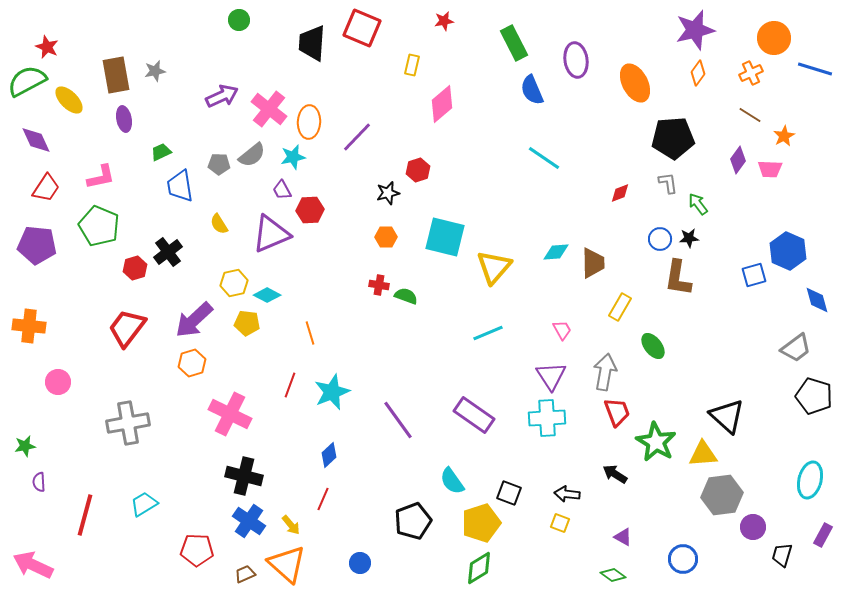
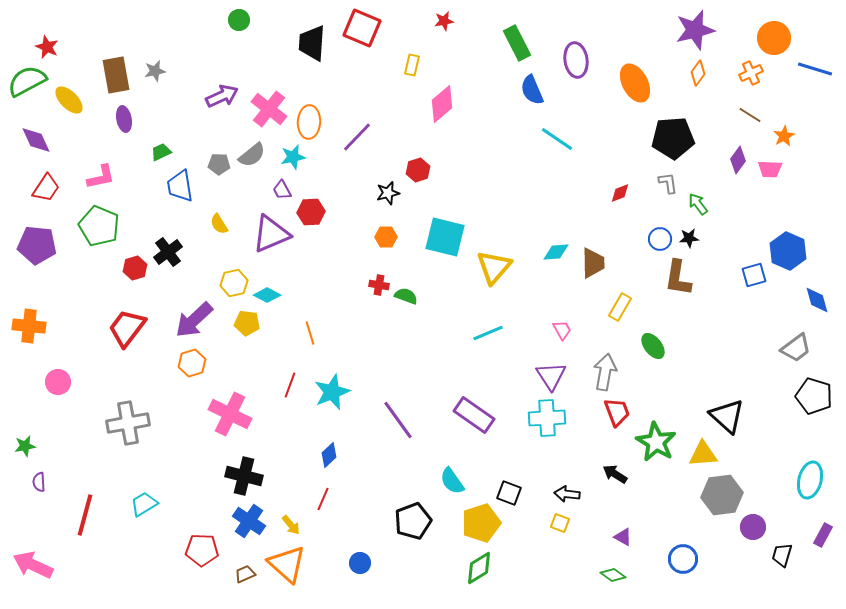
green rectangle at (514, 43): moved 3 px right
cyan line at (544, 158): moved 13 px right, 19 px up
red hexagon at (310, 210): moved 1 px right, 2 px down
red pentagon at (197, 550): moved 5 px right
